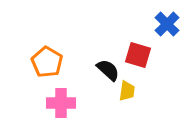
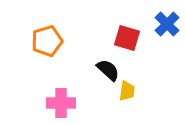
red square: moved 11 px left, 17 px up
orange pentagon: moved 21 px up; rotated 24 degrees clockwise
